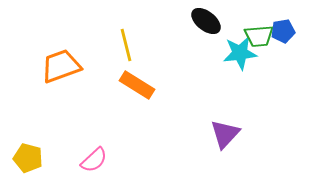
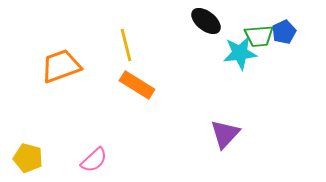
blue pentagon: moved 1 px right, 1 px down; rotated 15 degrees counterclockwise
